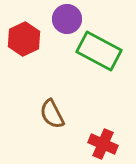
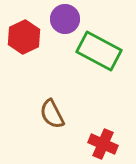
purple circle: moved 2 px left
red hexagon: moved 2 px up
